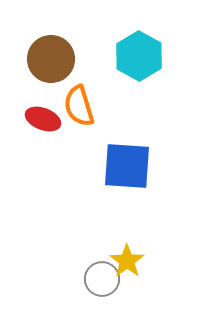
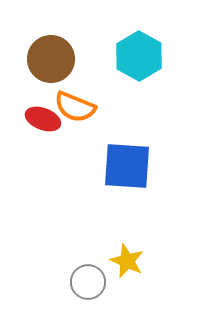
orange semicircle: moved 4 px left, 1 px down; rotated 51 degrees counterclockwise
yellow star: rotated 12 degrees counterclockwise
gray circle: moved 14 px left, 3 px down
